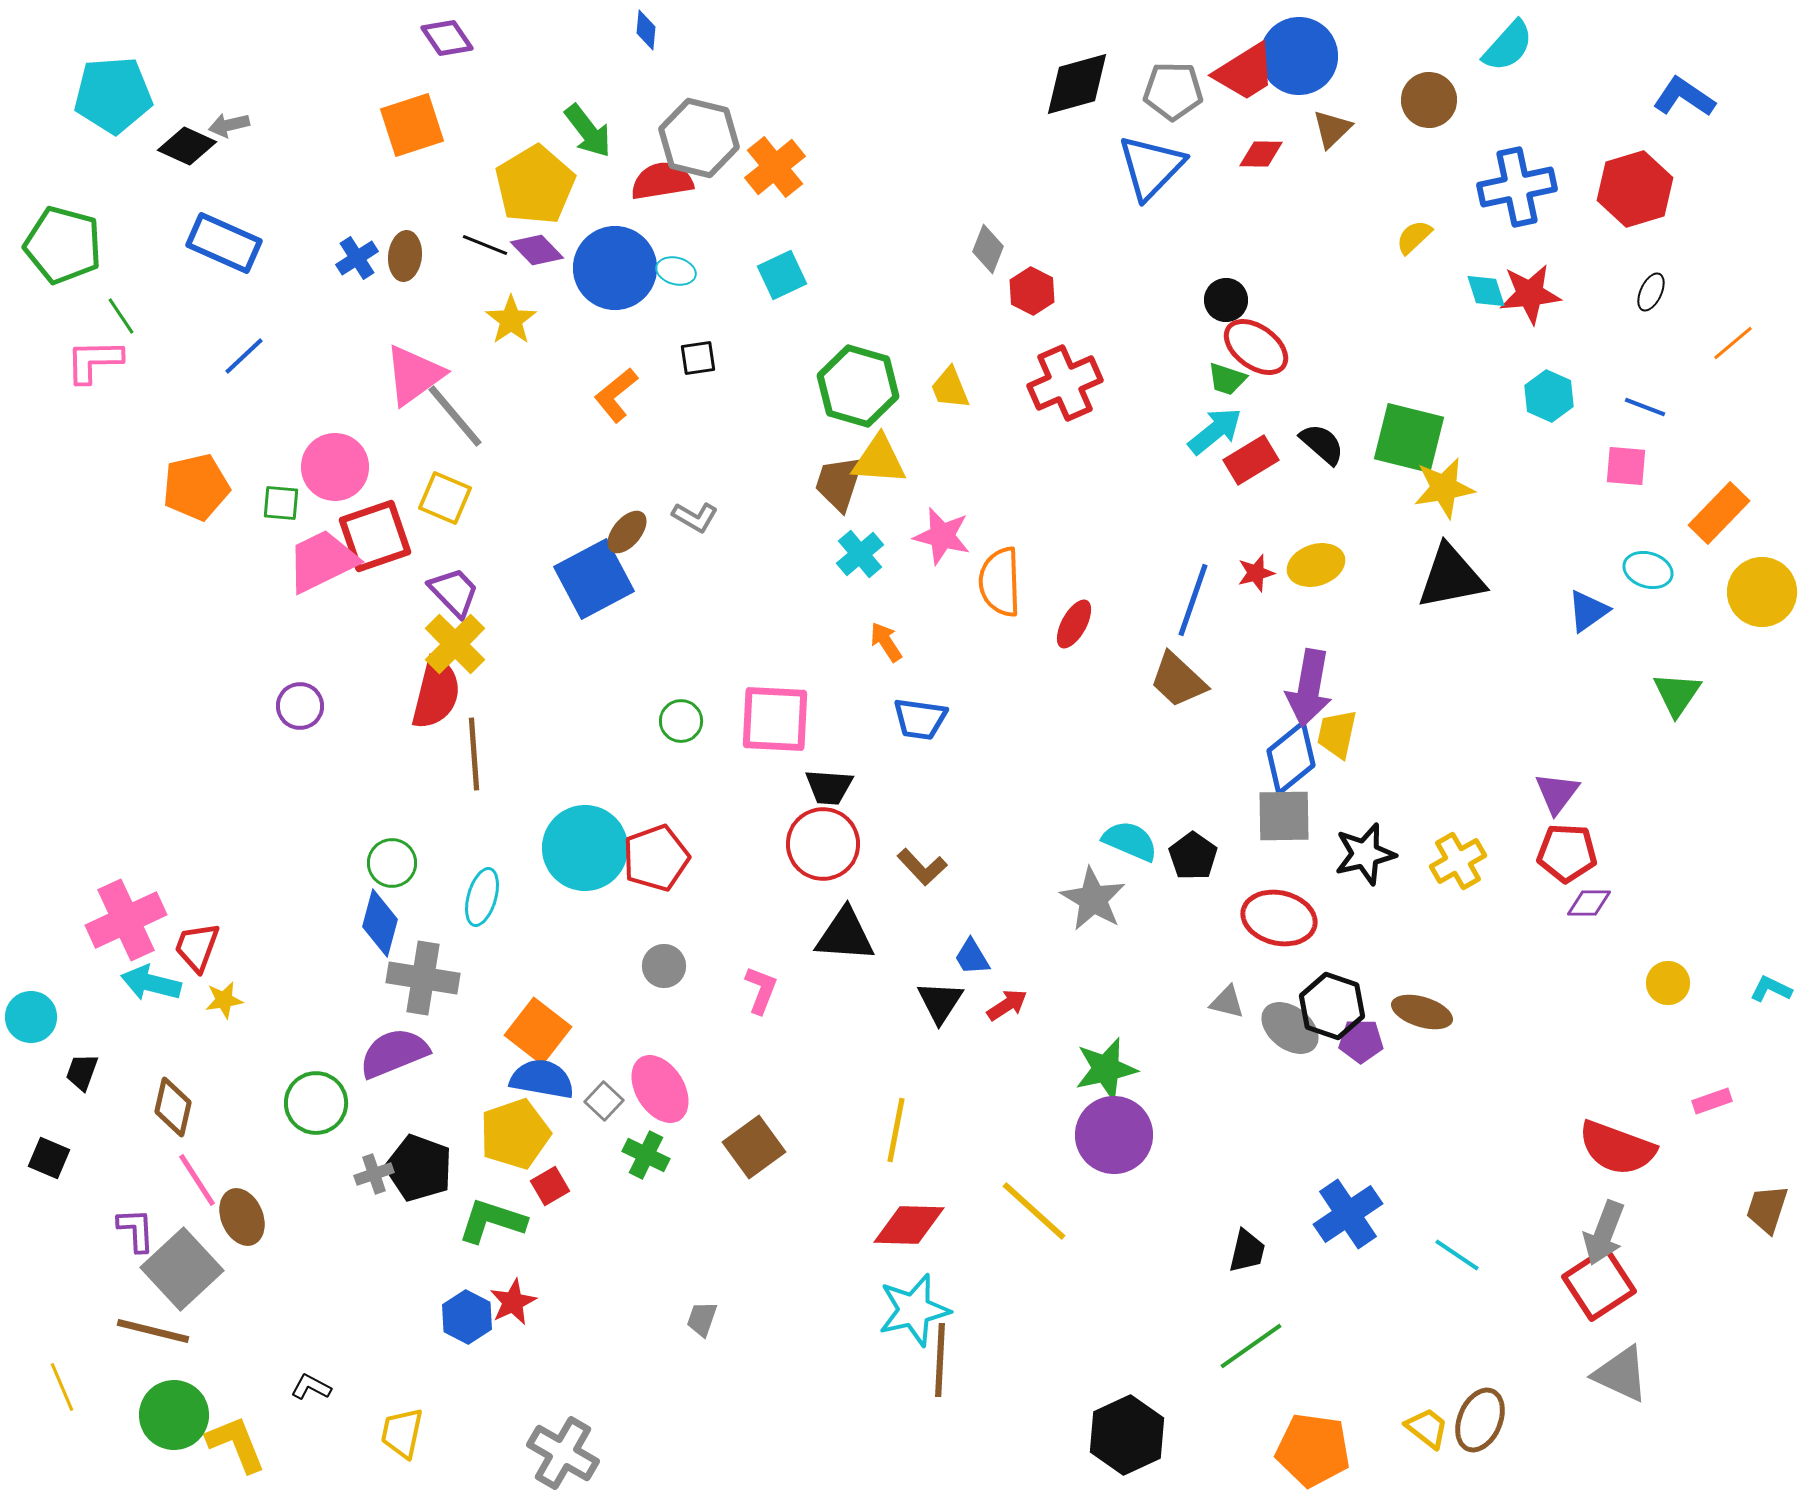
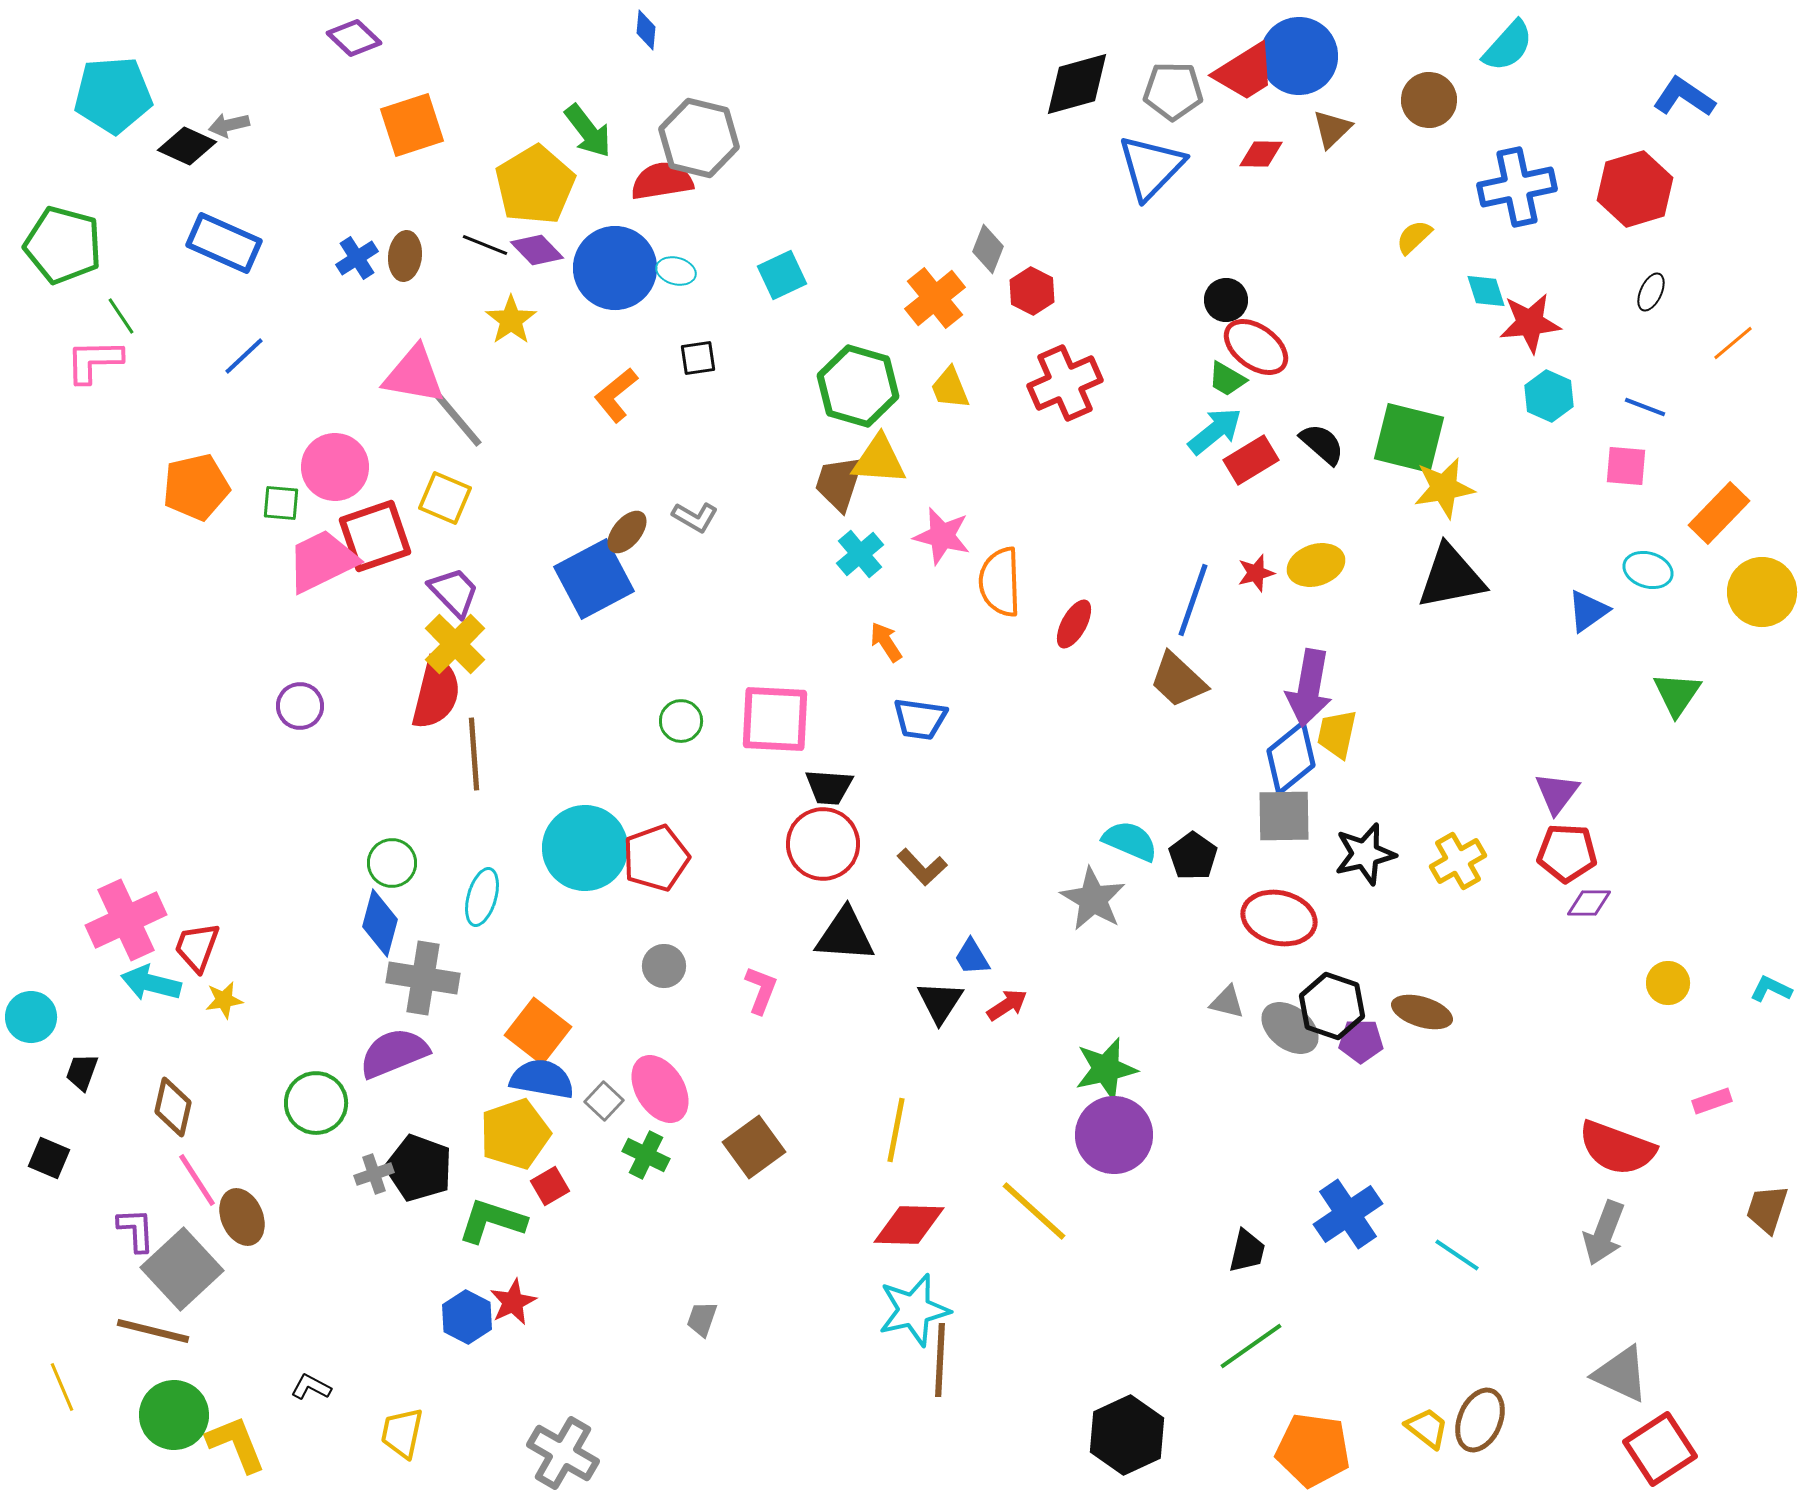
purple diamond at (447, 38): moved 93 px left; rotated 12 degrees counterclockwise
orange cross at (775, 167): moved 160 px right, 131 px down
red star at (1530, 294): moved 29 px down
pink triangle at (414, 375): rotated 46 degrees clockwise
green trapezoid at (1227, 379): rotated 12 degrees clockwise
red square at (1599, 1284): moved 61 px right, 165 px down
